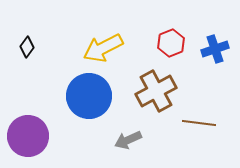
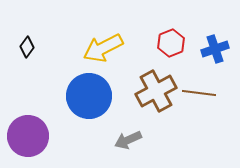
brown line: moved 30 px up
